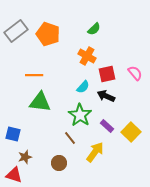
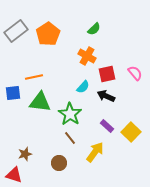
orange pentagon: rotated 20 degrees clockwise
orange line: moved 2 px down; rotated 12 degrees counterclockwise
green star: moved 10 px left, 1 px up
blue square: moved 41 px up; rotated 21 degrees counterclockwise
brown star: moved 3 px up
